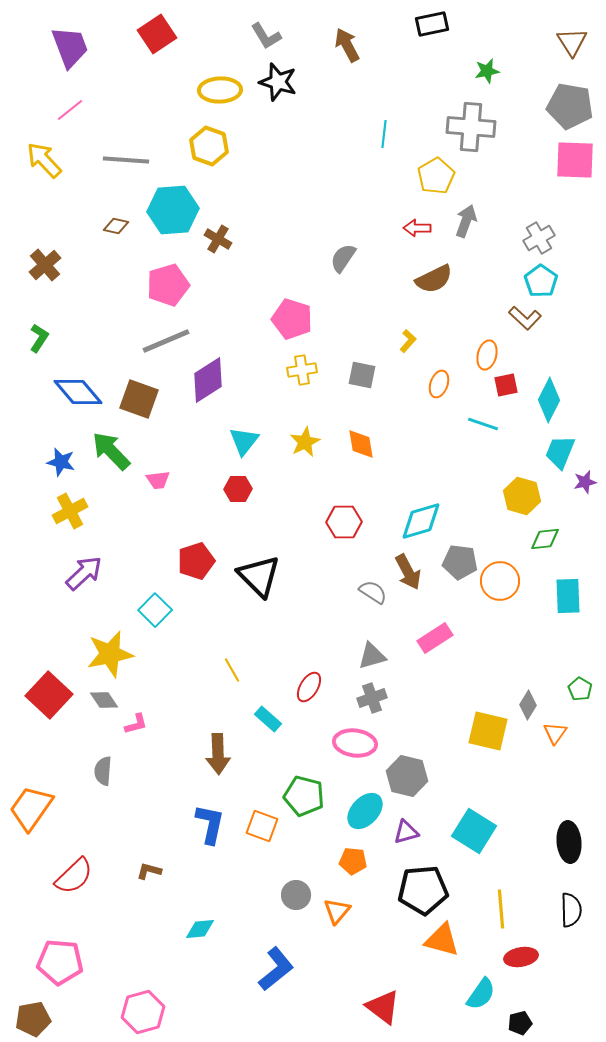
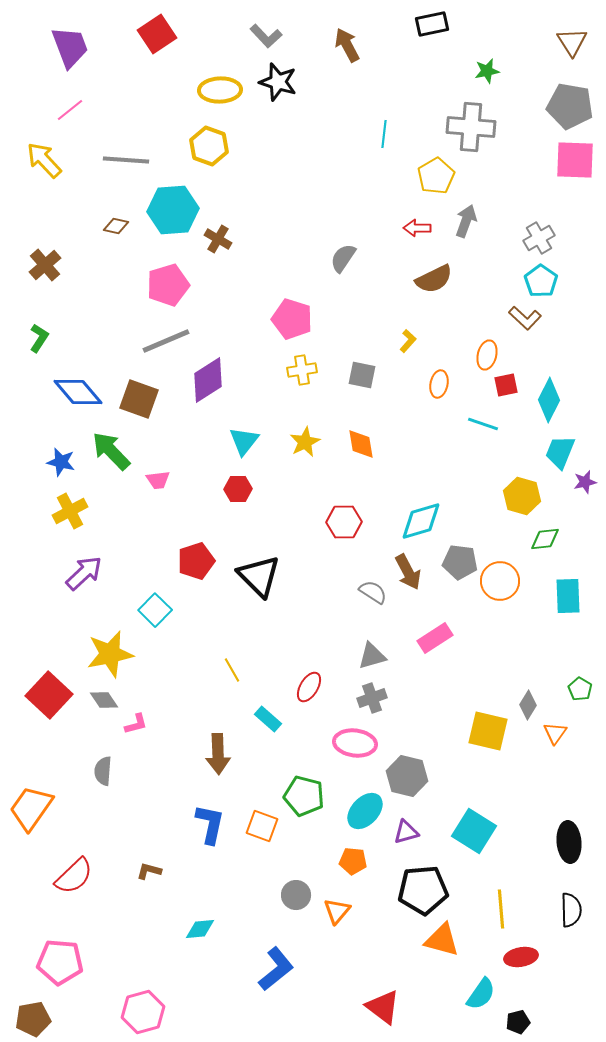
gray L-shape at (266, 36): rotated 12 degrees counterclockwise
orange ellipse at (439, 384): rotated 8 degrees counterclockwise
black pentagon at (520, 1023): moved 2 px left, 1 px up
